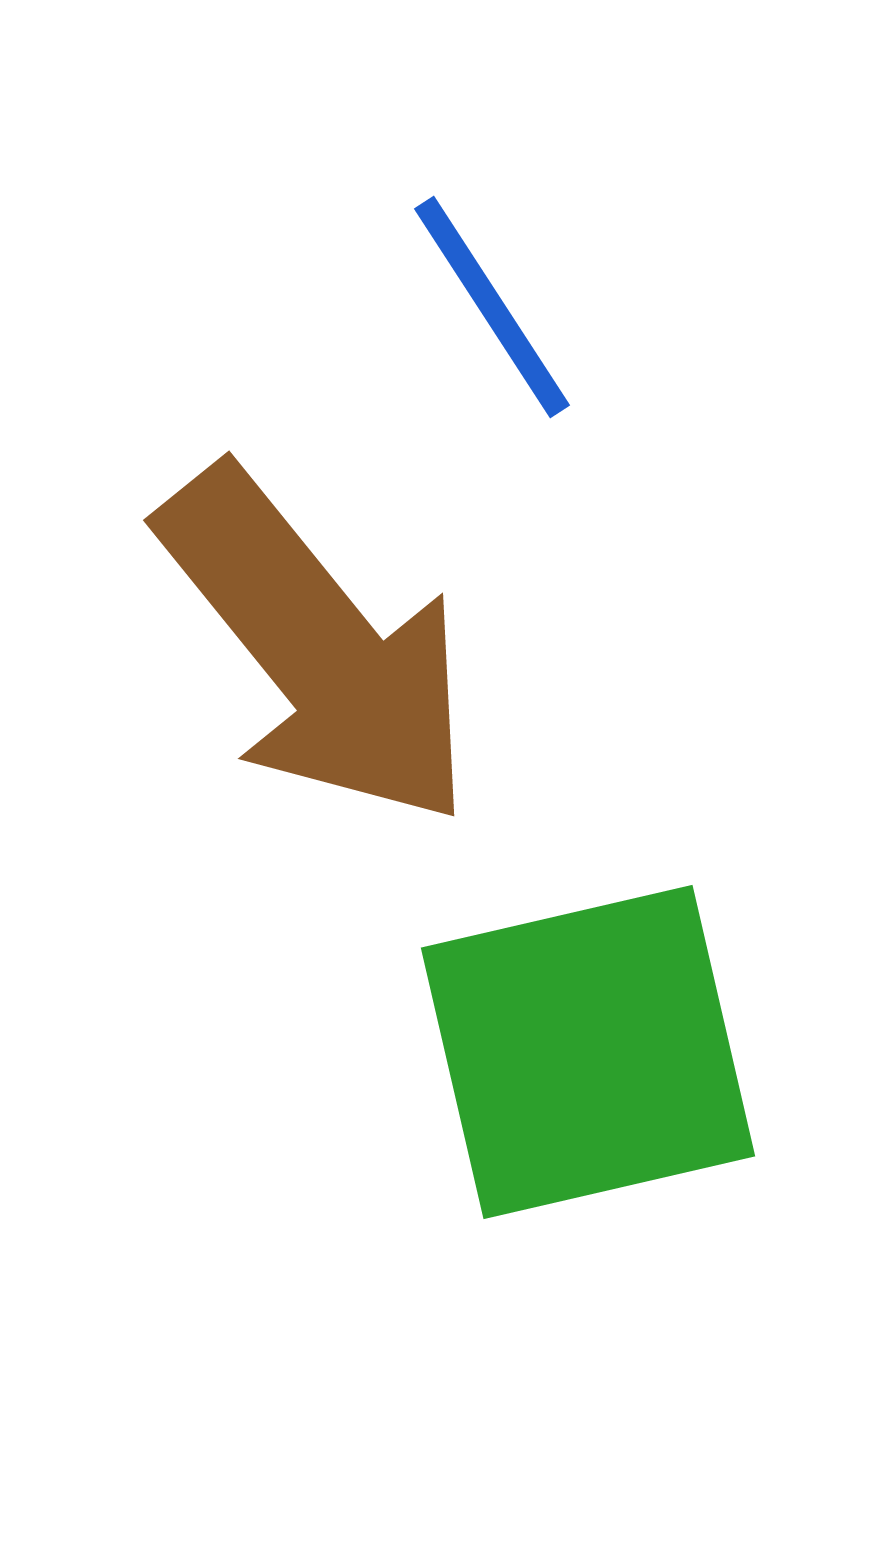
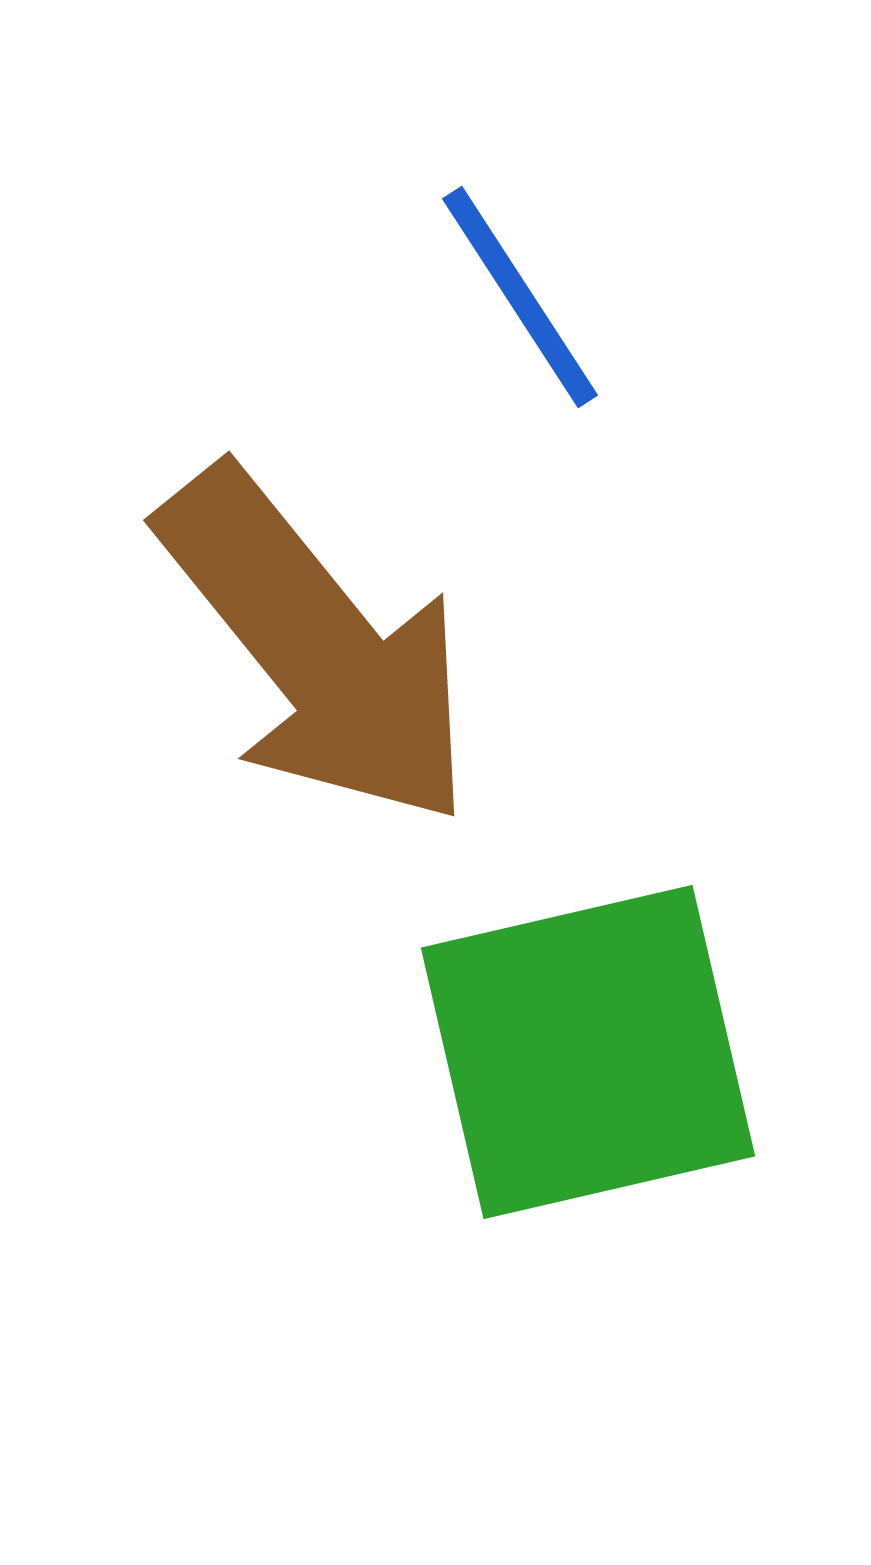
blue line: moved 28 px right, 10 px up
